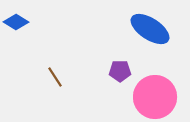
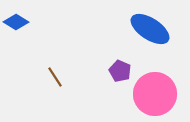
purple pentagon: rotated 25 degrees clockwise
pink circle: moved 3 px up
